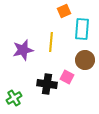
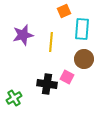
purple star: moved 15 px up
brown circle: moved 1 px left, 1 px up
